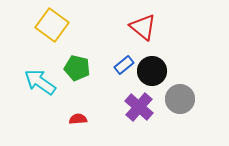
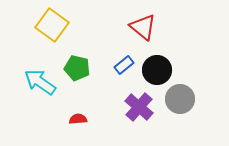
black circle: moved 5 px right, 1 px up
